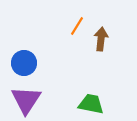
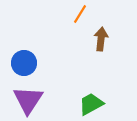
orange line: moved 3 px right, 12 px up
purple triangle: moved 2 px right
green trapezoid: rotated 40 degrees counterclockwise
